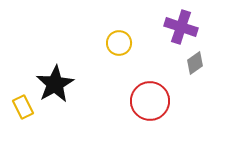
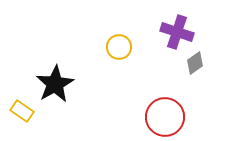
purple cross: moved 4 px left, 5 px down
yellow circle: moved 4 px down
red circle: moved 15 px right, 16 px down
yellow rectangle: moved 1 px left, 4 px down; rotated 30 degrees counterclockwise
